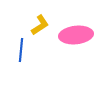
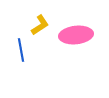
blue line: rotated 15 degrees counterclockwise
